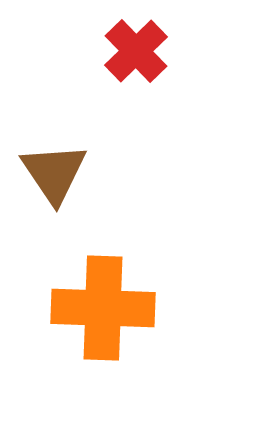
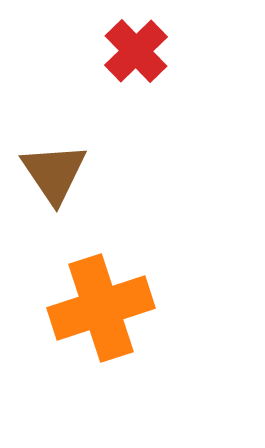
orange cross: moved 2 px left; rotated 20 degrees counterclockwise
